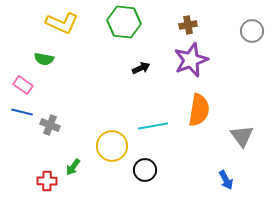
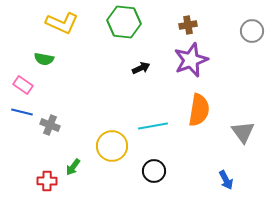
gray triangle: moved 1 px right, 4 px up
black circle: moved 9 px right, 1 px down
